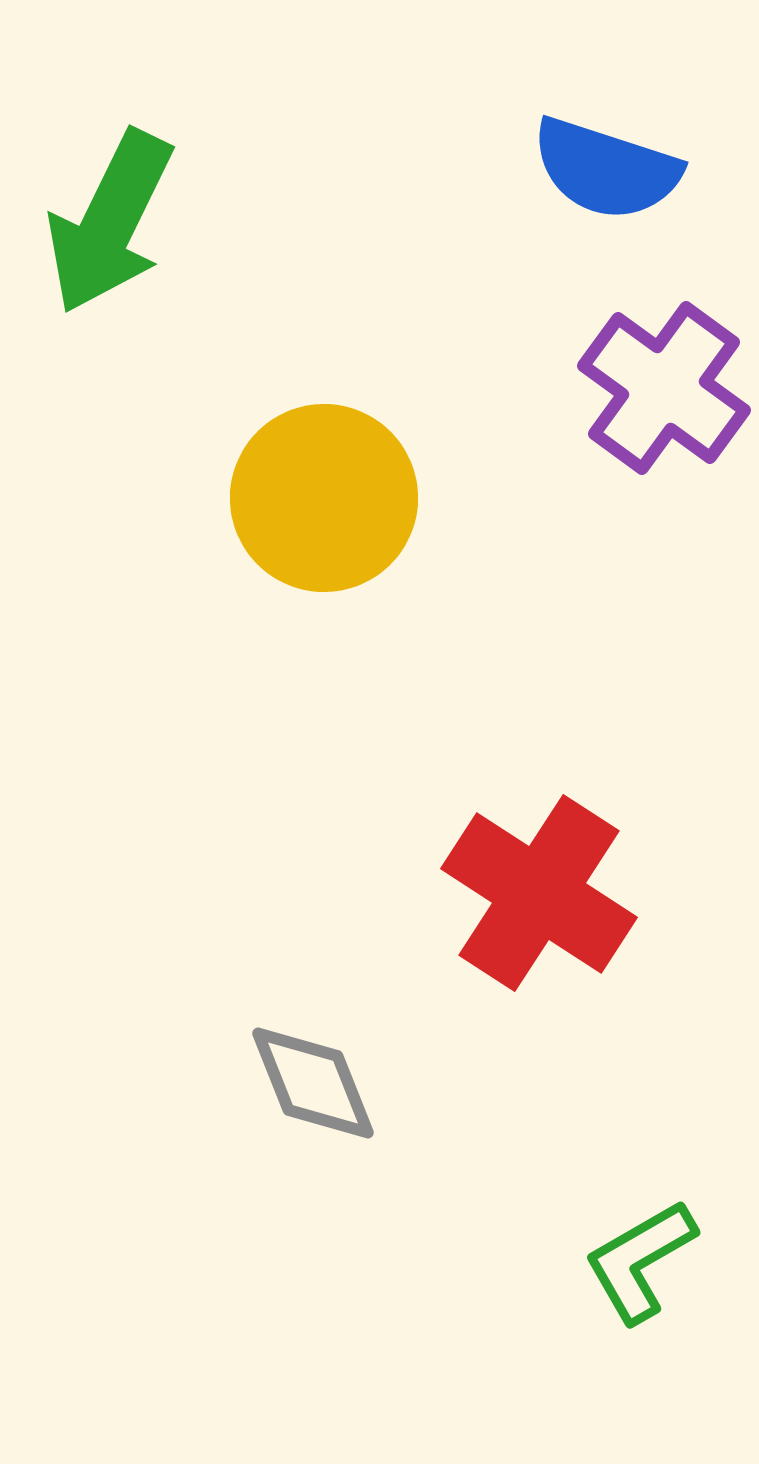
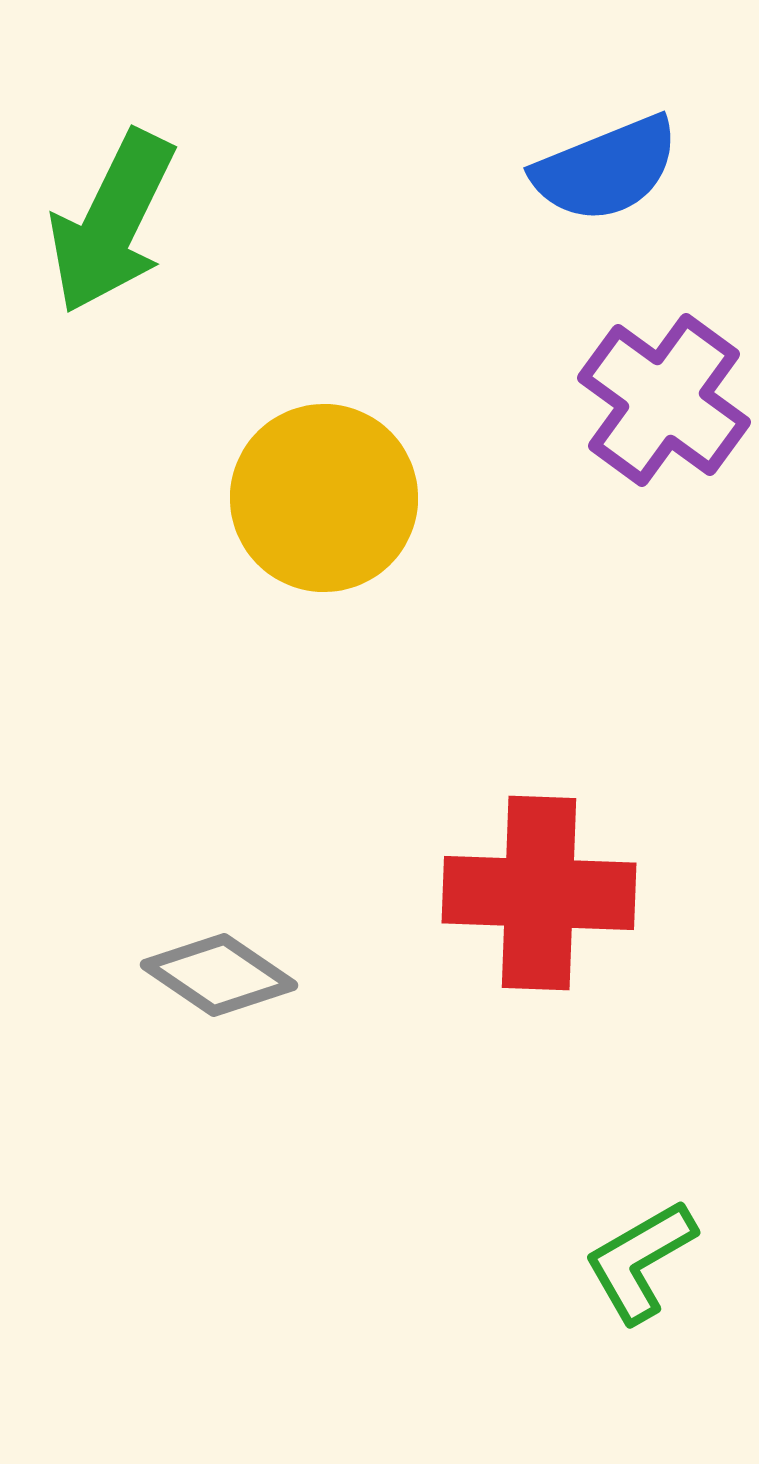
blue semicircle: rotated 40 degrees counterclockwise
green arrow: moved 2 px right
purple cross: moved 12 px down
red cross: rotated 31 degrees counterclockwise
gray diamond: moved 94 px left, 108 px up; rotated 34 degrees counterclockwise
